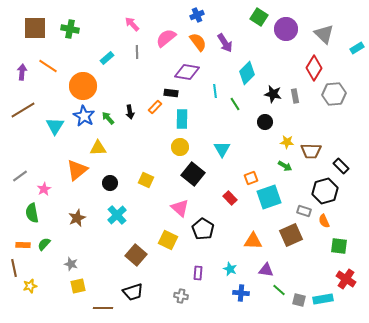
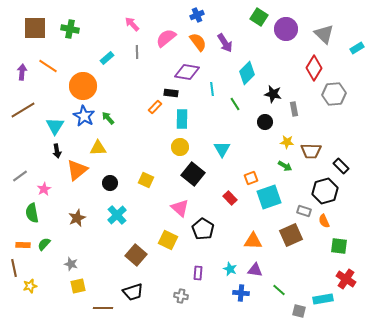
cyan line at (215, 91): moved 3 px left, 2 px up
gray rectangle at (295, 96): moved 1 px left, 13 px down
black arrow at (130, 112): moved 73 px left, 39 px down
purple triangle at (266, 270): moved 11 px left
gray square at (299, 300): moved 11 px down
